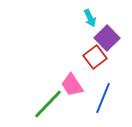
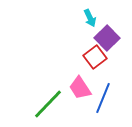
pink trapezoid: moved 8 px right, 3 px down
